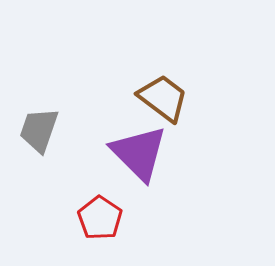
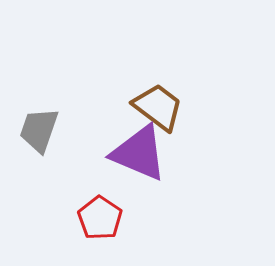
brown trapezoid: moved 5 px left, 9 px down
purple triangle: rotated 22 degrees counterclockwise
